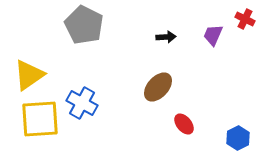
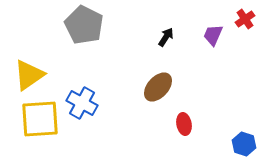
red cross: rotated 30 degrees clockwise
black arrow: rotated 54 degrees counterclockwise
red ellipse: rotated 30 degrees clockwise
blue hexagon: moved 6 px right, 6 px down; rotated 15 degrees counterclockwise
